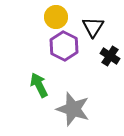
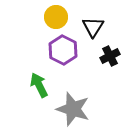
purple hexagon: moved 1 px left, 4 px down
black cross: rotated 30 degrees clockwise
